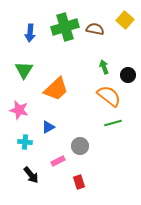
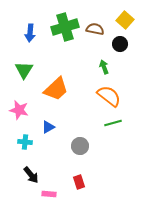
black circle: moved 8 px left, 31 px up
pink rectangle: moved 9 px left, 33 px down; rotated 32 degrees clockwise
